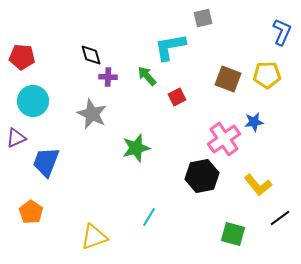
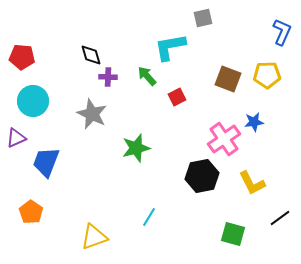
yellow L-shape: moved 6 px left, 2 px up; rotated 12 degrees clockwise
